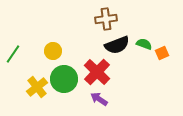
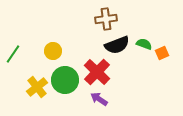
green circle: moved 1 px right, 1 px down
